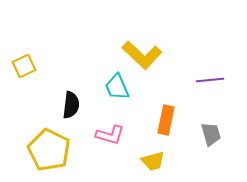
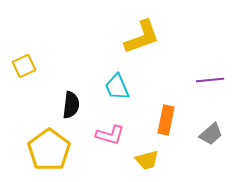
yellow L-shape: moved 18 px up; rotated 63 degrees counterclockwise
gray trapezoid: rotated 65 degrees clockwise
yellow pentagon: rotated 9 degrees clockwise
yellow trapezoid: moved 6 px left, 1 px up
